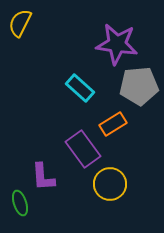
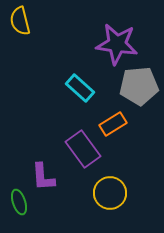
yellow semicircle: moved 2 px up; rotated 40 degrees counterclockwise
yellow circle: moved 9 px down
green ellipse: moved 1 px left, 1 px up
